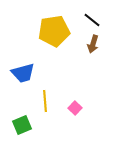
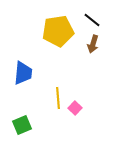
yellow pentagon: moved 4 px right
blue trapezoid: rotated 70 degrees counterclockwise
yellow line: moved 13 px right, 3 px up
